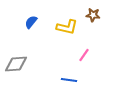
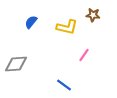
blue line: moved 5 px left, 5 px down; rotated 28 degrees clockwise
